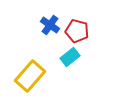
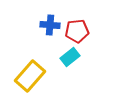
blue cross: rotated 30 degrees counterclockwise
red pentagon: rotated 20 degrees counterclockwise
